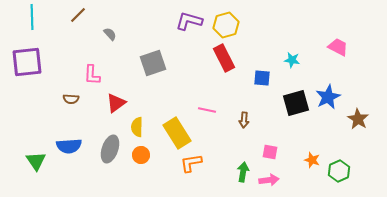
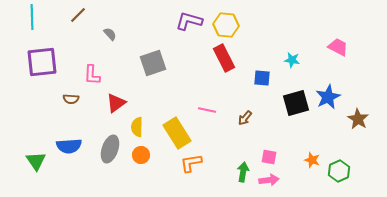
yellow hexagon: rotated 20 degrees clockwise
purple square: moved 15 px right
brown arrow: moved 1 px right, 2 px up; rotated 35 degrees clockwise
pink square: moved 1 px left, 5 px down
